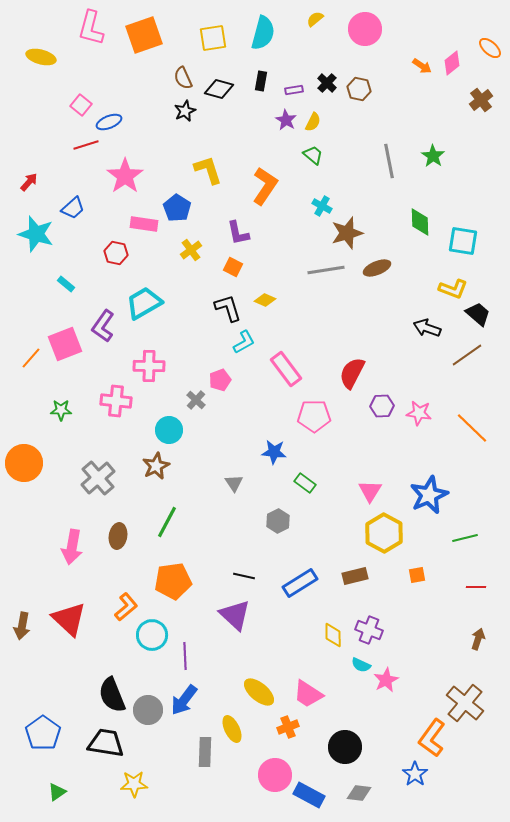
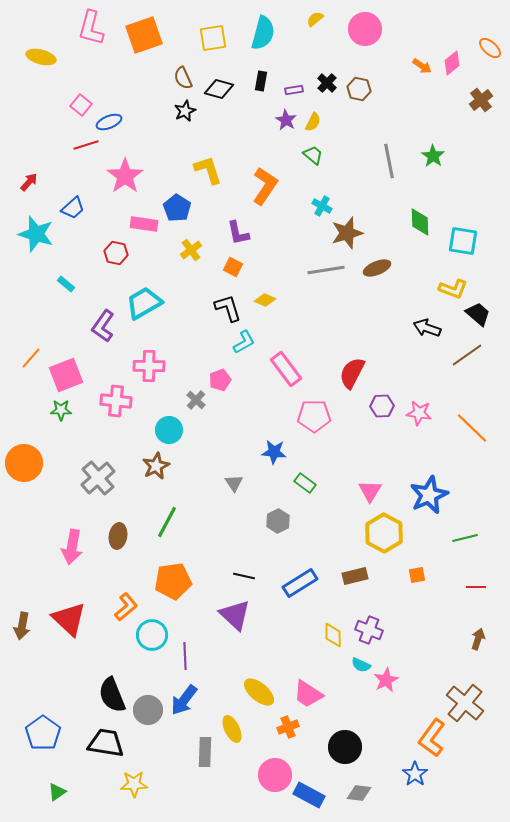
pink square at (65, 344): moved 1 px right, 31 px down
